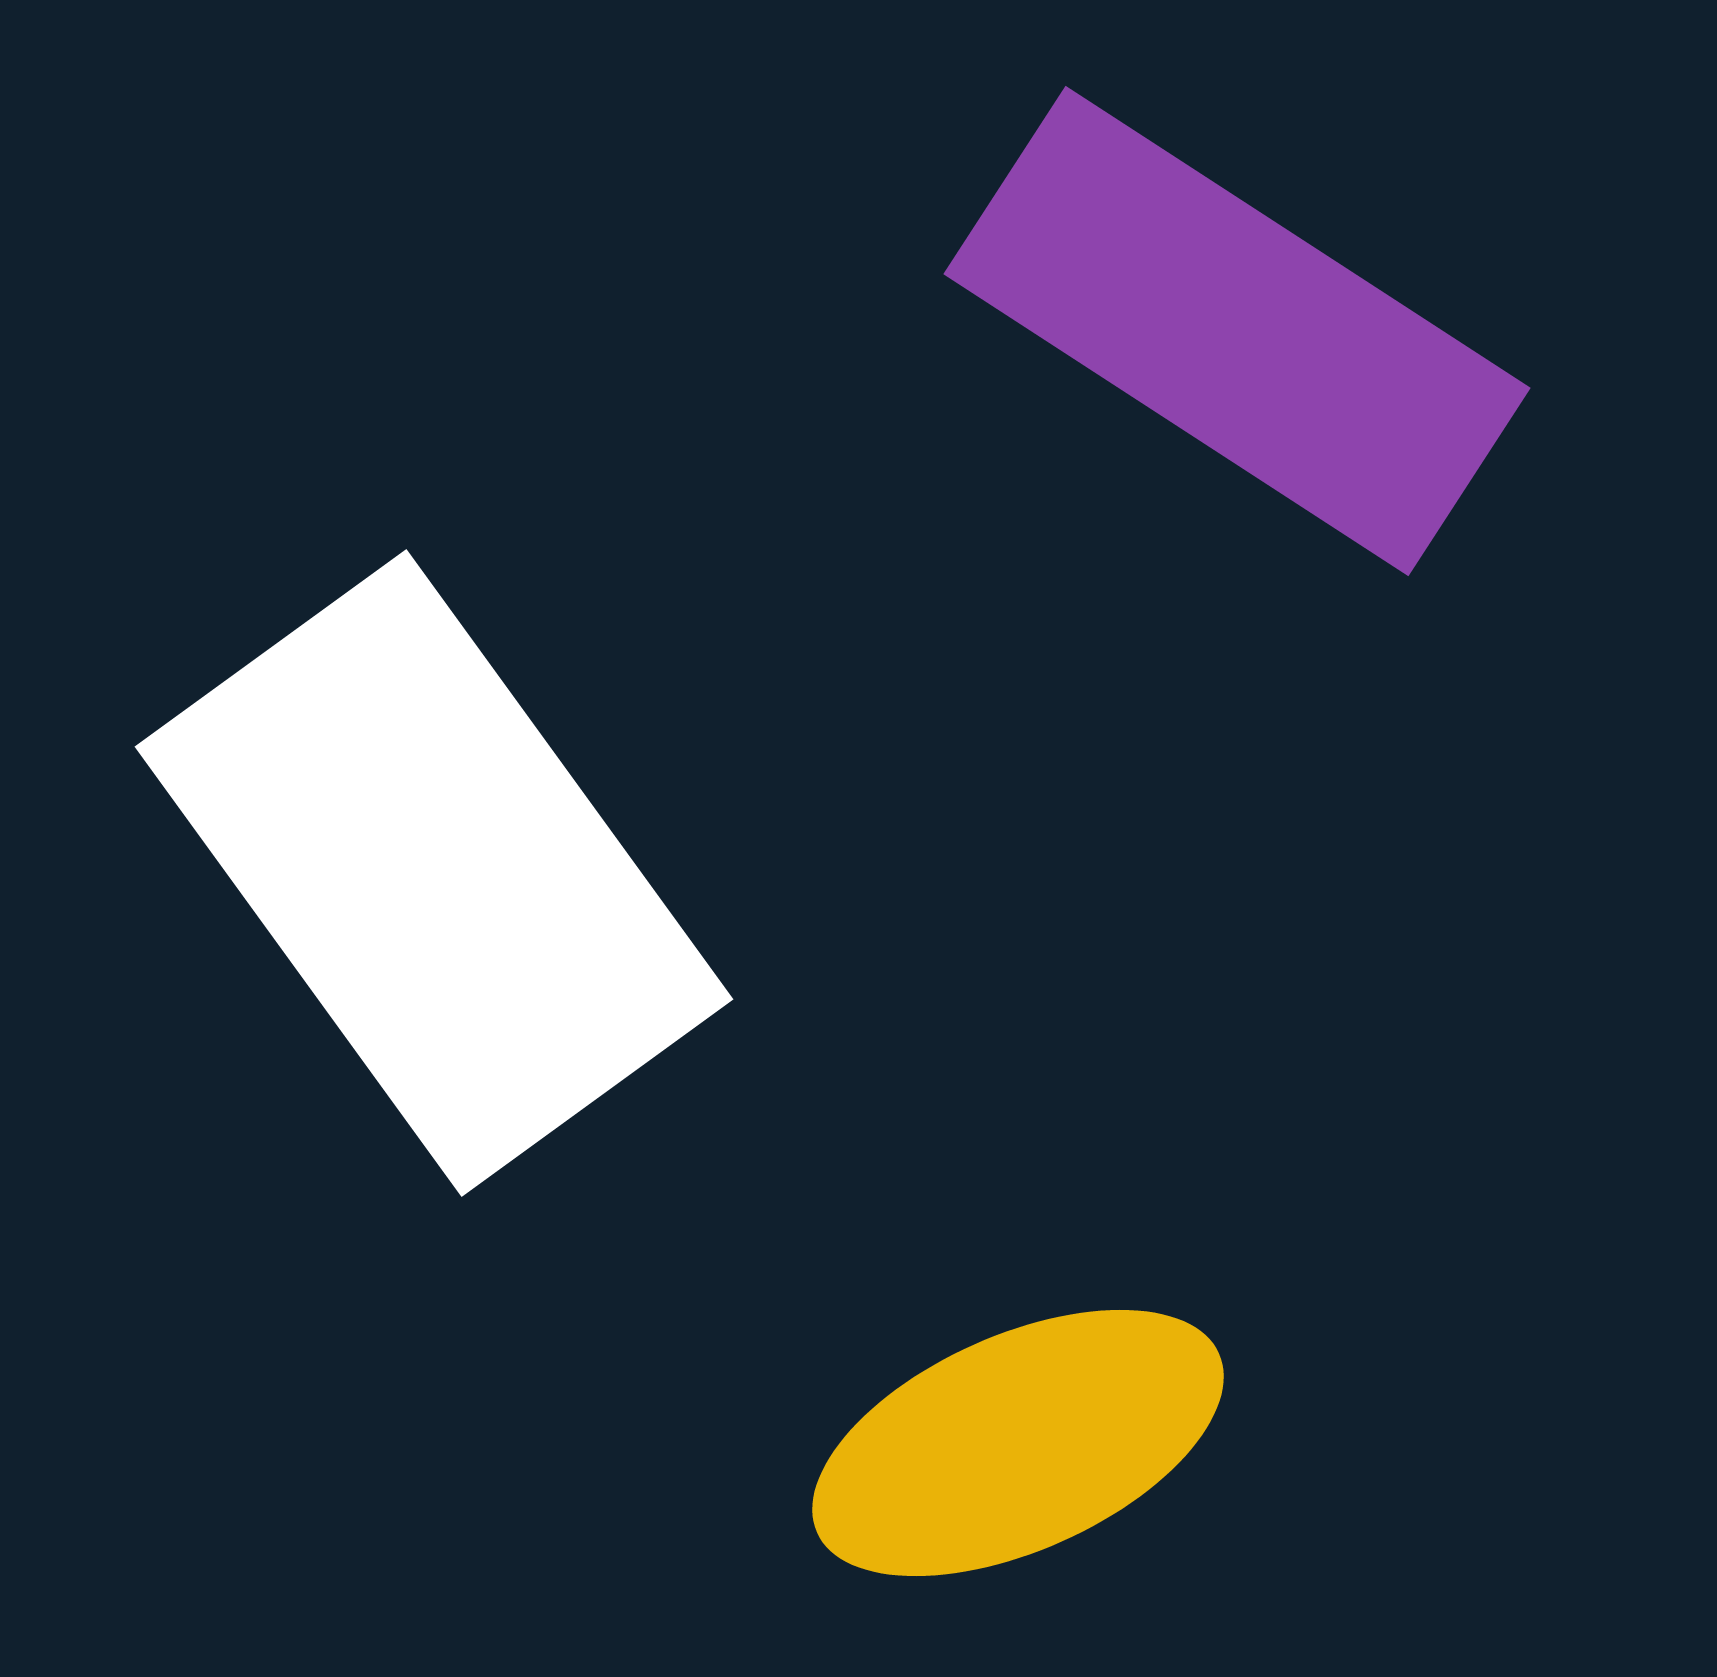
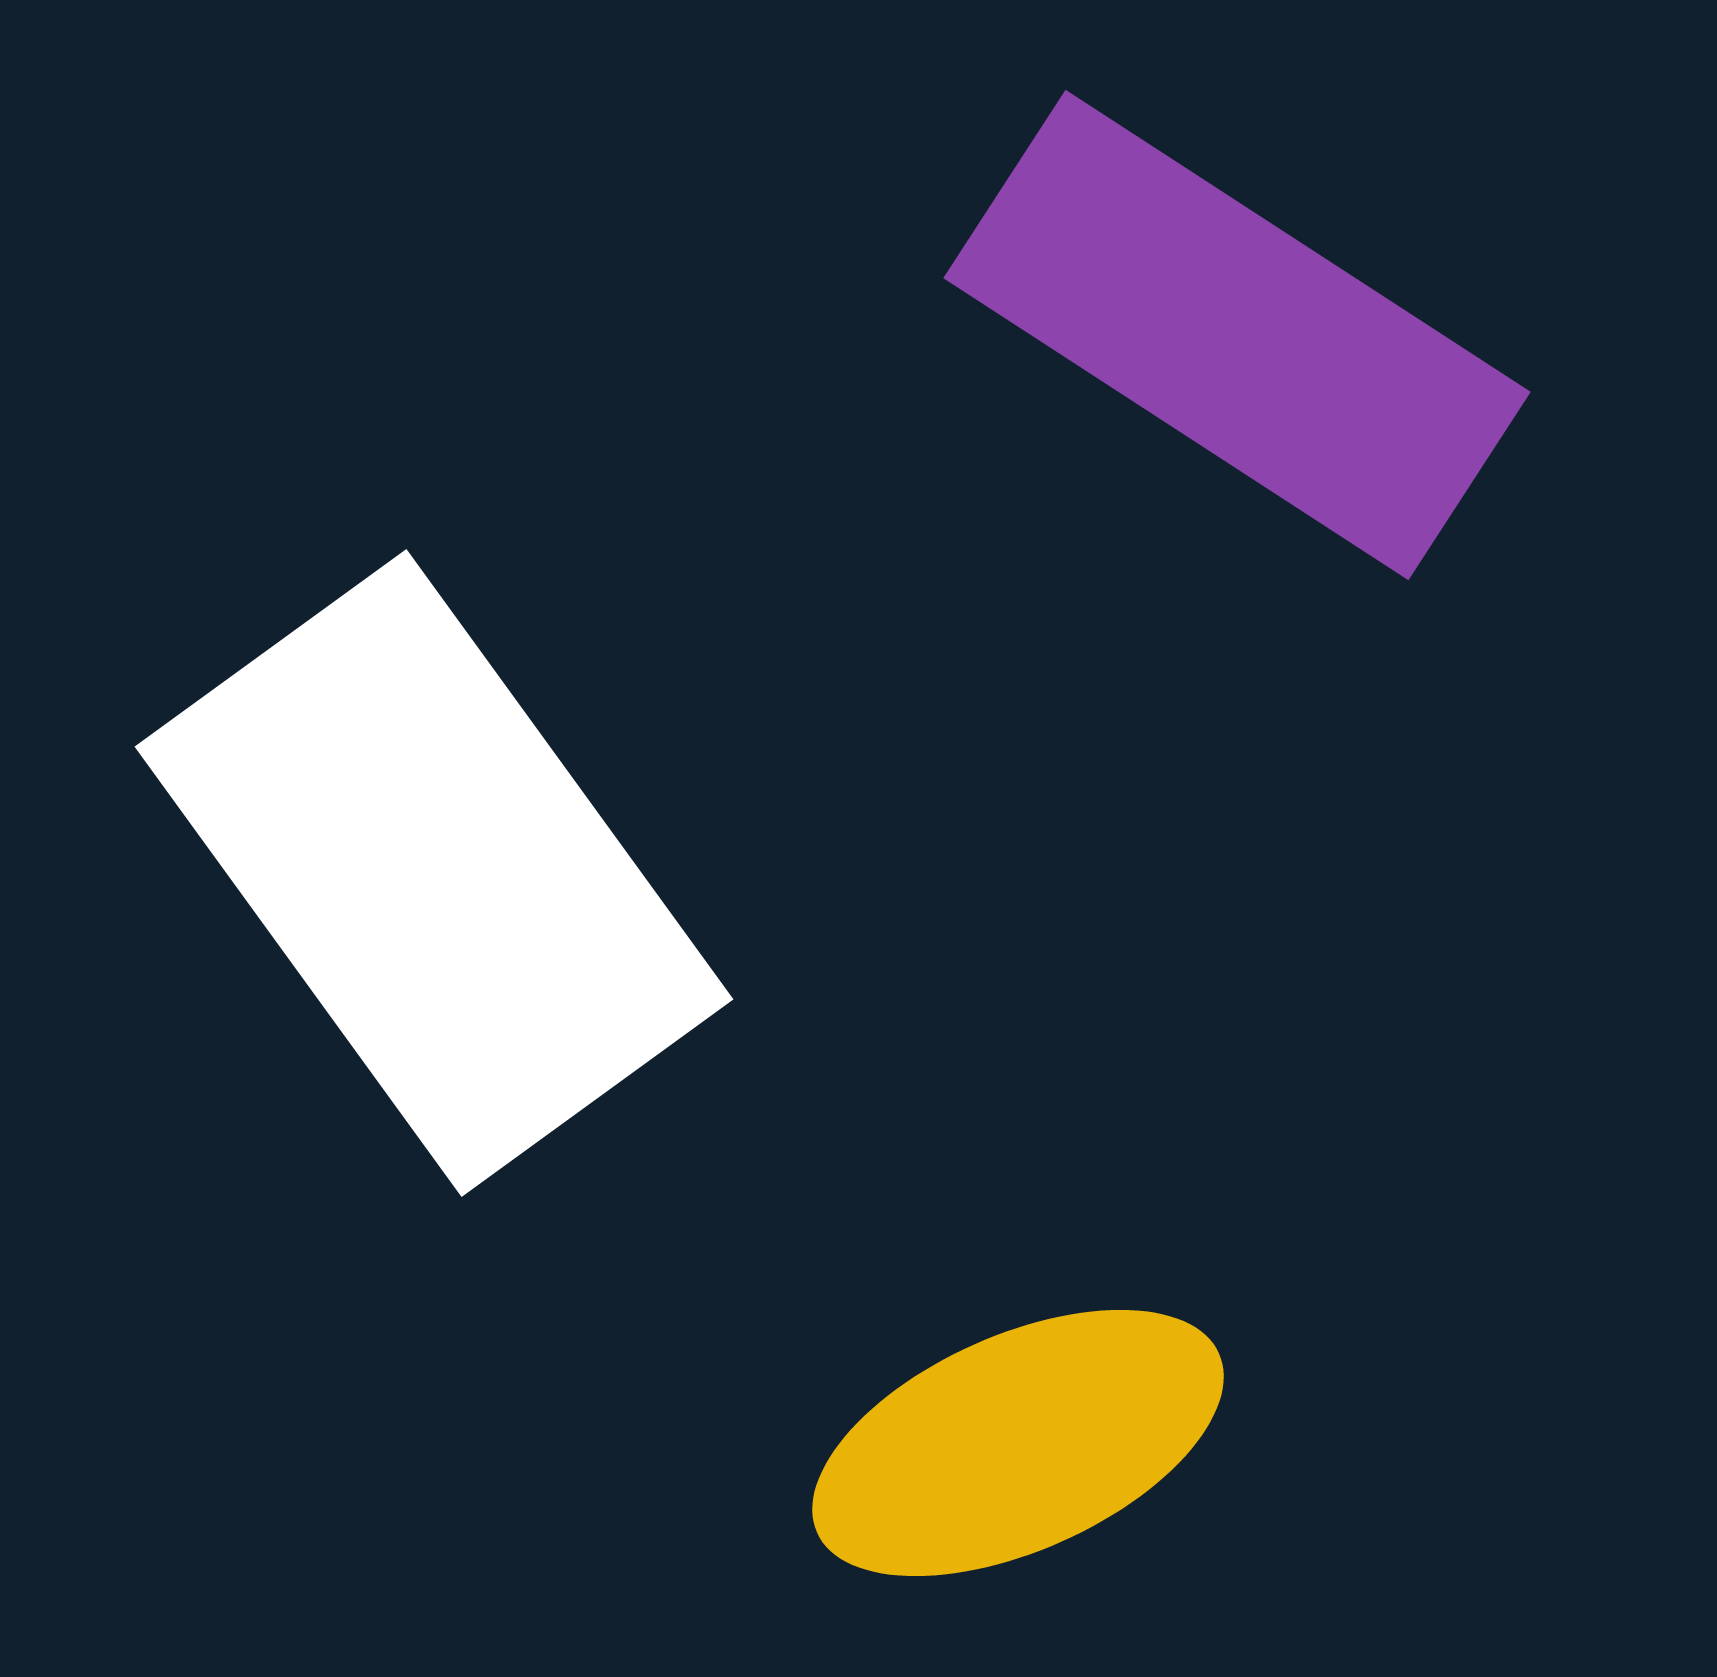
purple rectangle: moved 4 px down
